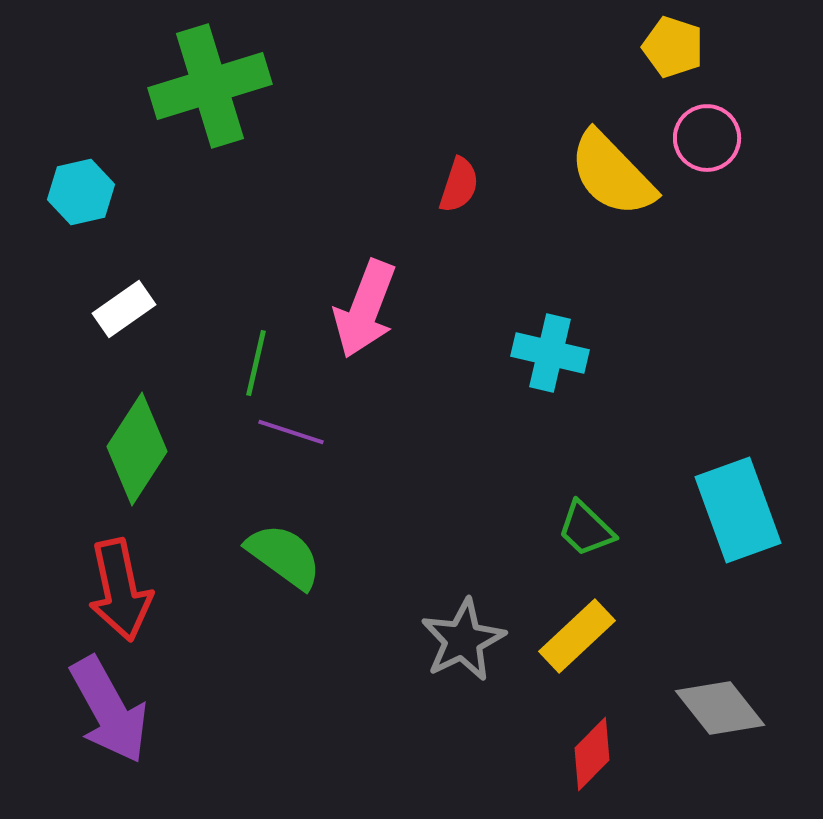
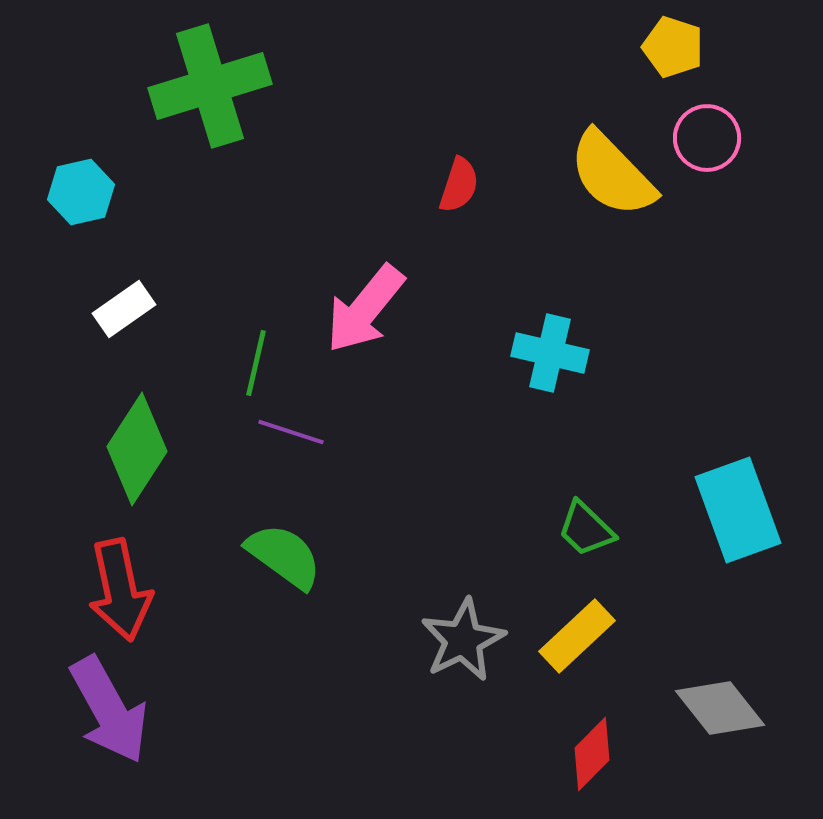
pink arrow: rotated 18 degrees clockwise
